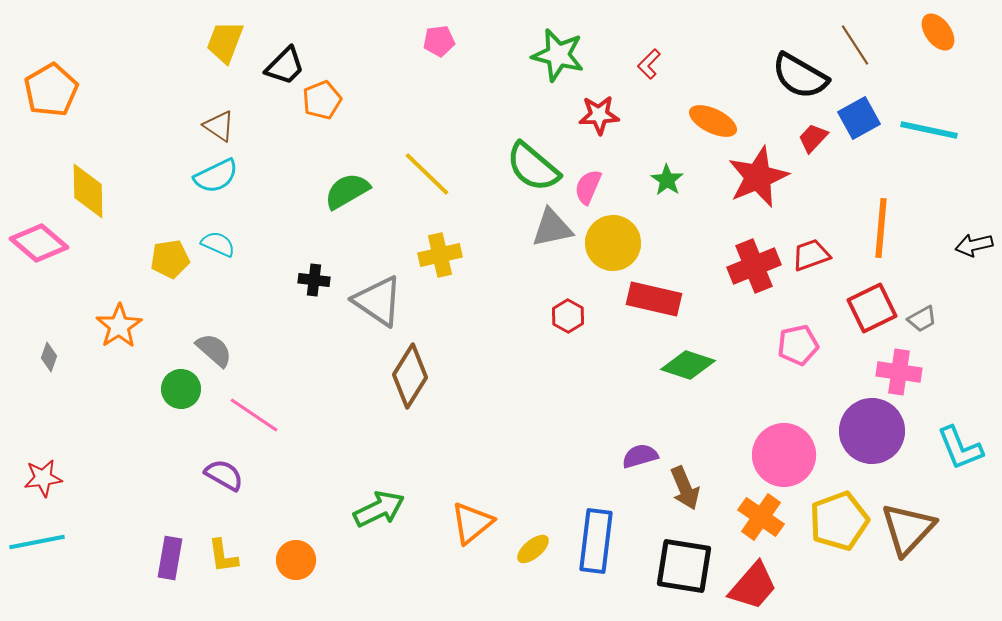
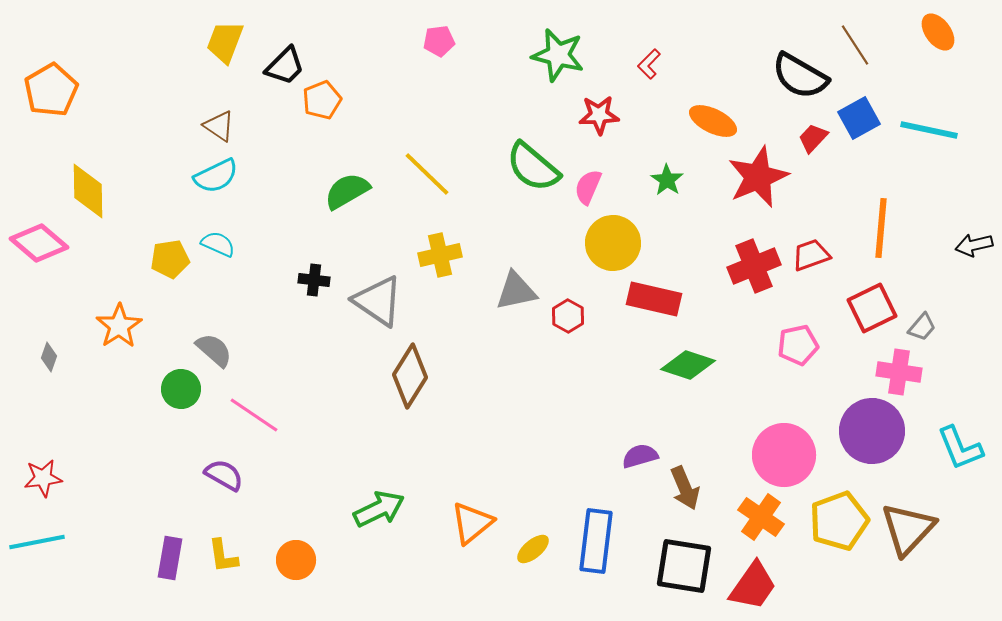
gray triangle at (552, 228): moved 36 px left, 63 px down
gray trapezoid at (922, 319): moved 8 px down; rotated 20 degrees counterclockwise
red trapezoid at (753, 586): rotated 6 degrees counterclockwise
